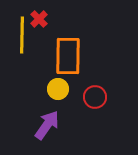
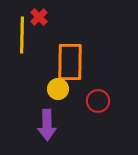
red cross: moved 2 px up
orange rectangle: moved 2 px right, 6 px down
red circle: moved 3 px right, 4 px down
purple arrow: rotated 144 degrees clockwise
